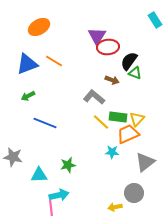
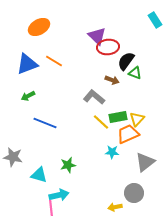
purple triangle: rotated 18 degrees counterclockwise
black semicircle: moved 3 px left
green rectangle: rotated 18 degrees counterclockwise
cyan triangle: rotated 18 degrees clockwise
